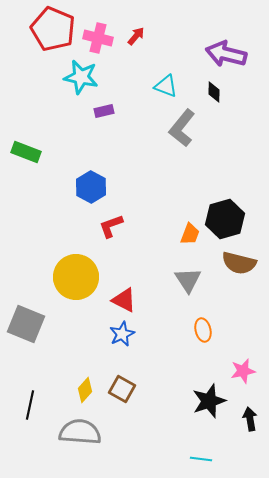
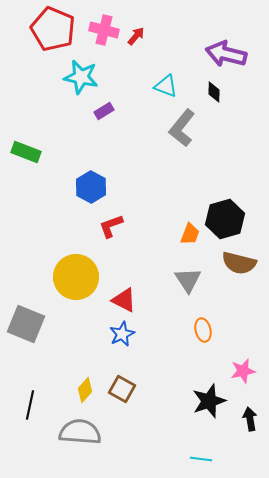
pink cross: moved 6 px right, 8 px up
purple rectangle: rotated 18 degrees counterclockwise
